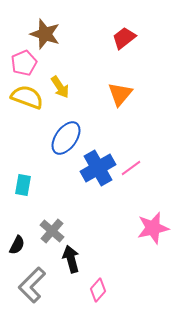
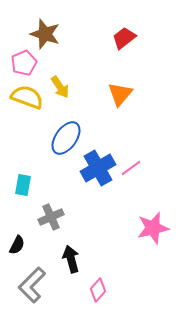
gray cross: moved 1 px left, 14 px up; rotated 25 degrees clockwise
